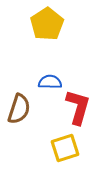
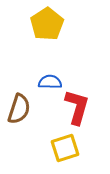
red L-shape: moved 1 px left
